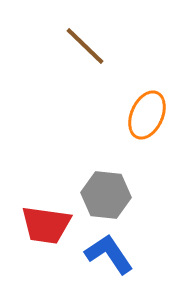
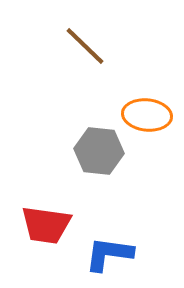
orange ellipse: rotated 72 degrees clockwise
gray hexagon: moved 7 px left, 44 px up
blue L-shape: rotated 48 degrees counterclockwise
